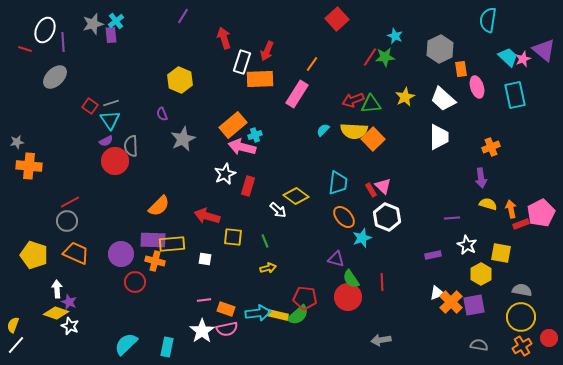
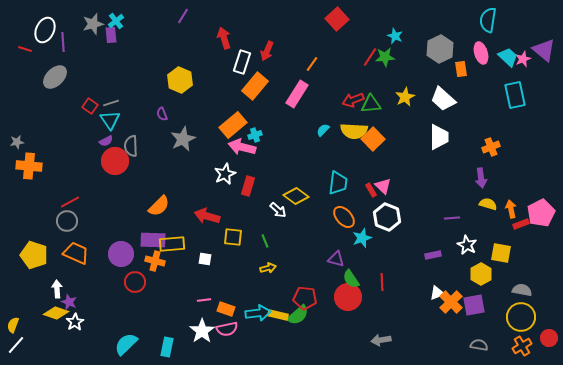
orange rectangle at (260, 79): moved 5 px left, 7 px down; rotated 48 degrees counterclockwise
pink ellipse at (477, 87): moved 4 px right, 34 px up
white star at (70, 326): moved 5 px right, 4 px up; rotated 18 degrees clockwise
